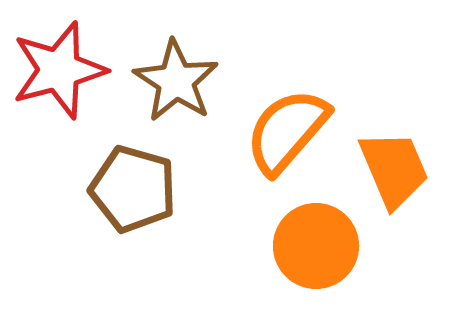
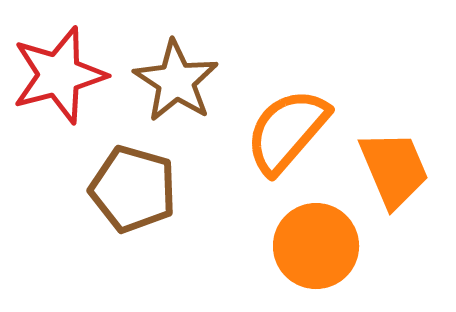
red star: moved 5 px down
